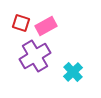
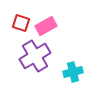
cyan cross: rotated 30 degrees clockwise
